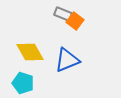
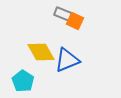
orange square: rotated 12 degrees counterclockwise
yellow diamond: moved 11 px right
cyan pentagon: moved 2 px up; rotated 15 degrees clockwise
